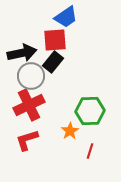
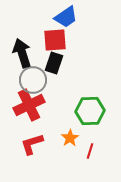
black arrow: rotated 96 degrees counterclockwise
black rectangle: moved 1 px right, 1 px down; rotated 20 degrees counterclockwise
gray circle: moved 2 px right, 4 px down
orange star: moved 7 px down
red L-shape: moved 5 px right, 4 px down
